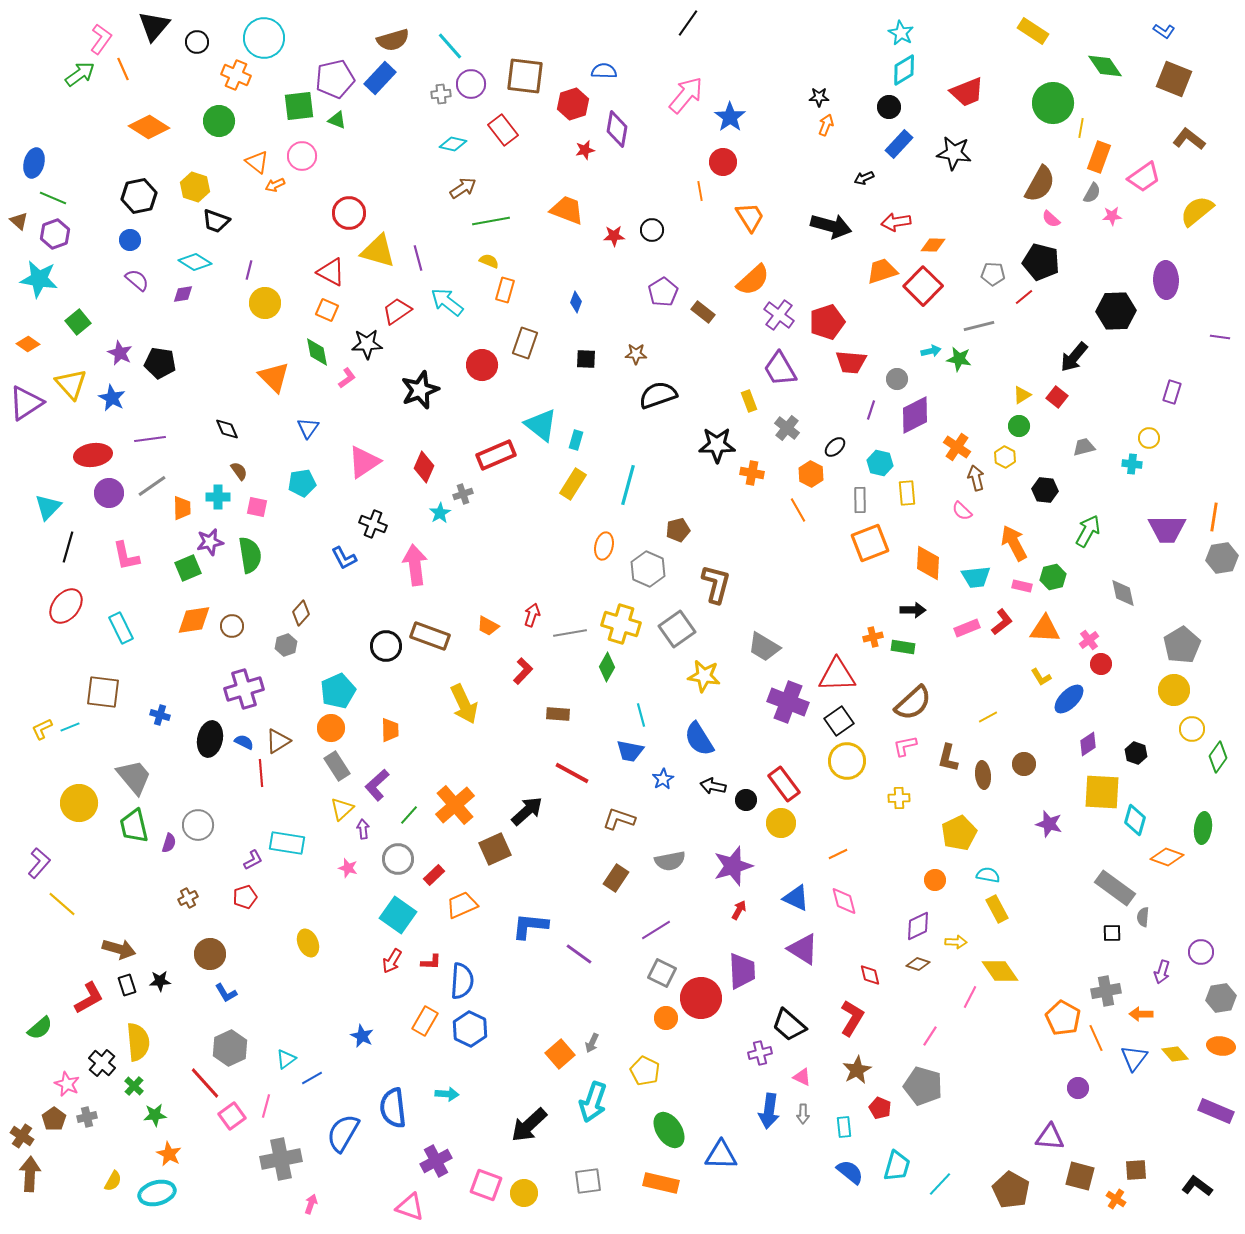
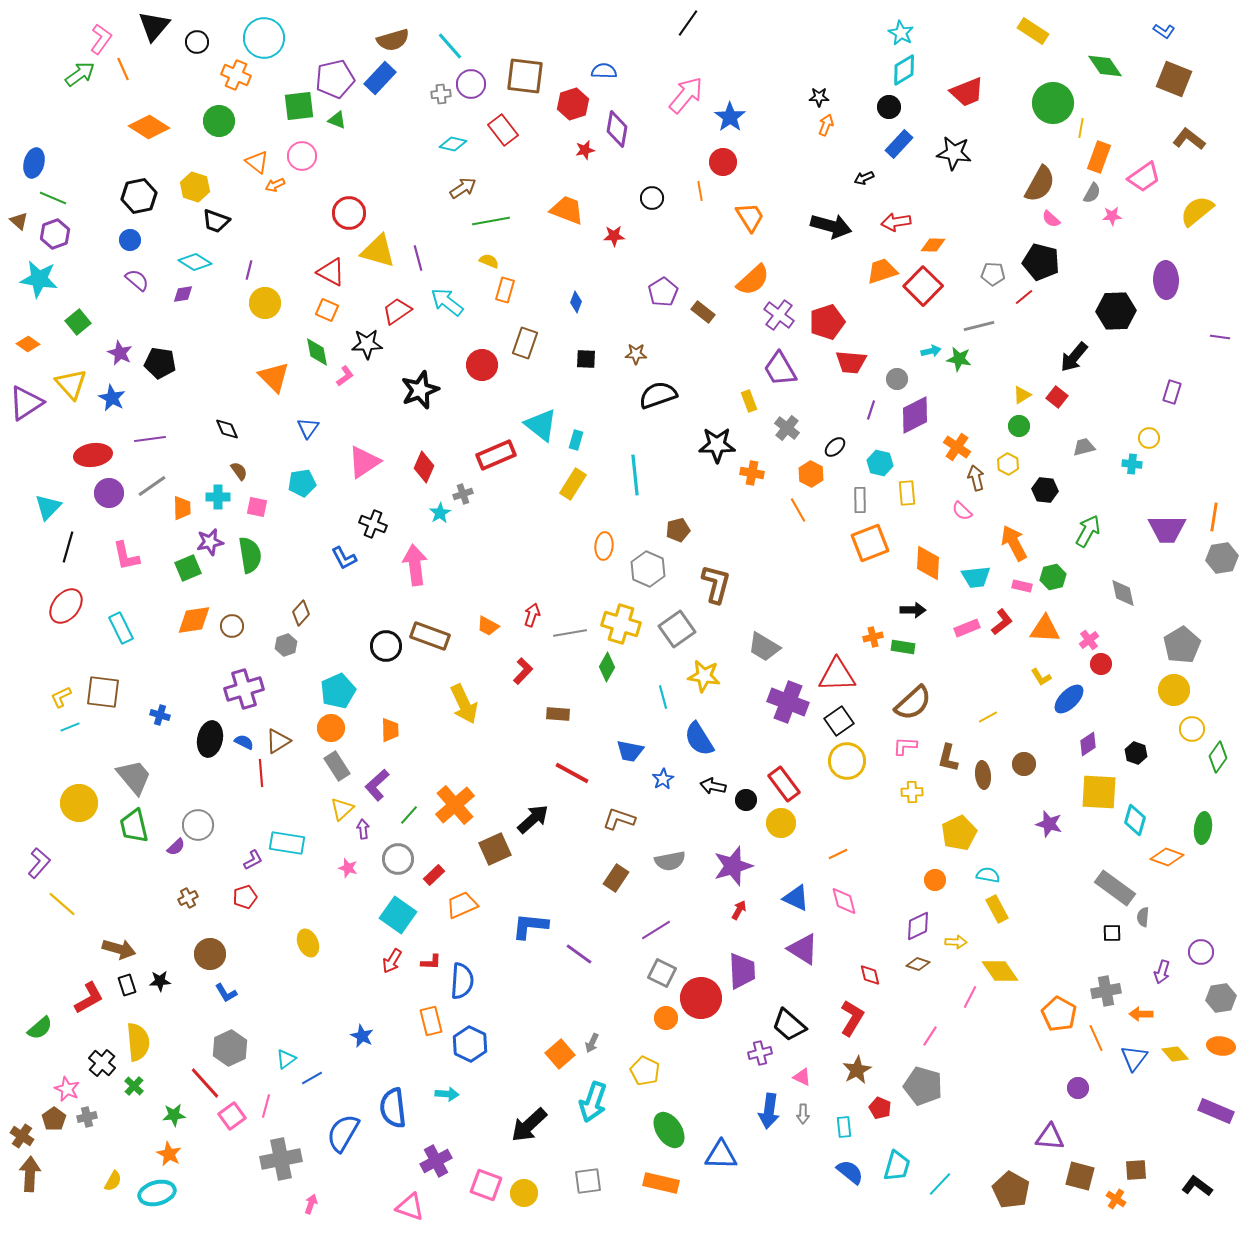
black circle at (652, 230): moved 32 px up
pink L-shape at (347, 378): moved 2 px left, 2 px up
yellow hexagon at (1005, 457): moved 3 px right, 7 px down
cyan line at (628, 485): moved 7 px right, 10 px up; rotated 21 degrees counterclockwise
orange ellipse at (604, 546): rotated 8 degrees counterclockwise
cyan line at (641, 715): moved 22 px right, 18 px up
yellow L-shape at (42, 729): moved 19 px right, 32 px up
pink L-shape at (905, 746): rotated 15 degrees clockwise
yellow square at (1102, 792): moved 3 px left
yellow cross at (899, 798): moved 13 px right, 6 px up
black arrow at (527, 811): moved 6 px right, 8 px down
purple semicircle at (169, 843): moved 7 px right, 4 px down; rotated 30 degrees clockwise
orange pentagon at (1063, 1018): moved 4 px left, 4 px up
orange rectangle at (425, 1021): moved 6 px right; rotated 44 degrees counterclockwise
blue hexagon at (470, 1029): moved 15 px down
pink star at (67, 1084): moved 5 px down
green star at (155, 1115): moved 19 px right
